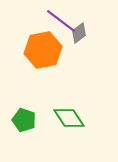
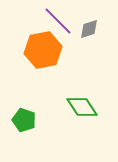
purple line: moved 3 px left; rotated 8 degrees clockwise
gray diamond: moved 10 px right, 4 px up; rotated 20 degrees clockwise
green diamond: moved 13 px right, 11 px up
